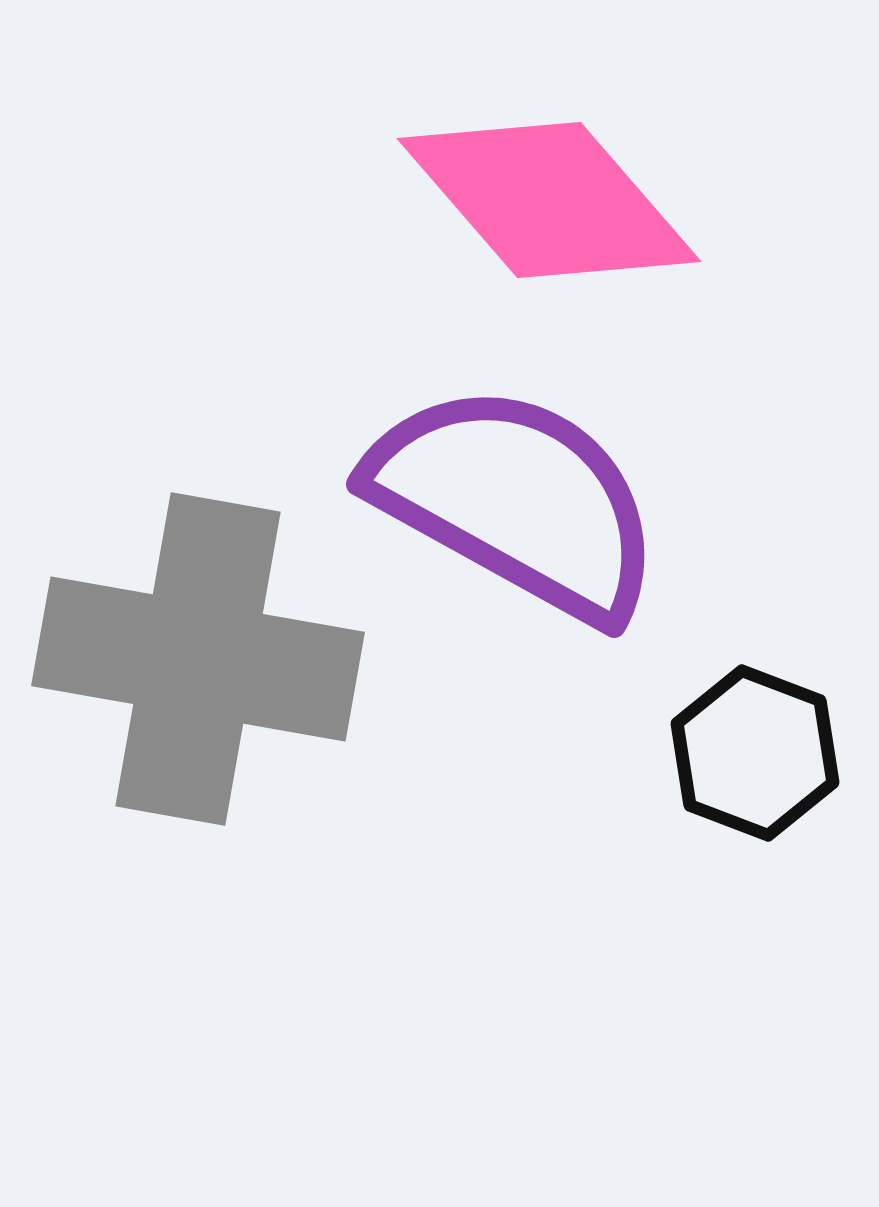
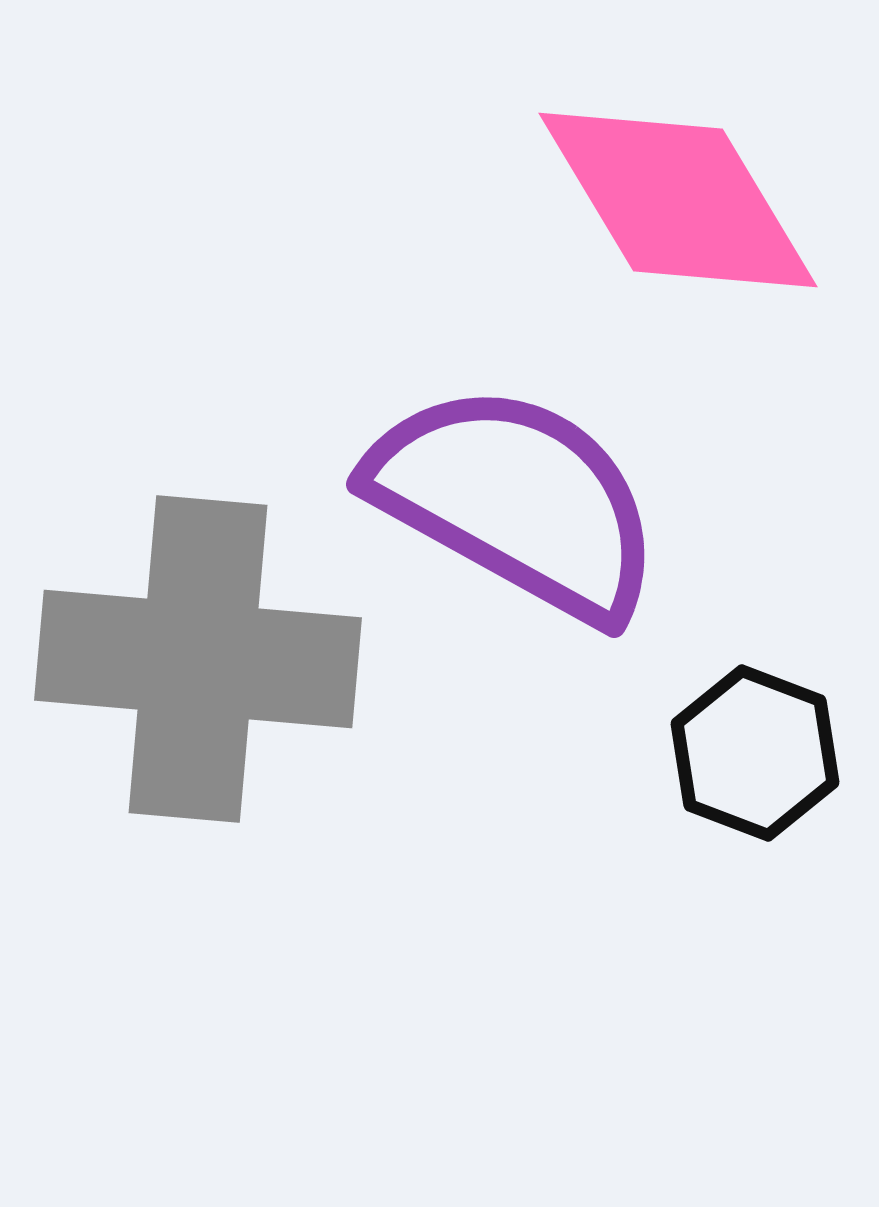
pink diamond: moved 129 px right; rotated 10 degrees clockwise
gray cross: rotated 5 degrees counterclockwise
